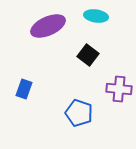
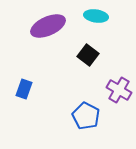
purple cross: moved 1 px down; rotated 25 degrees clockwise
blue pentagon: moved 7 px right, 3 px down; rotated 8 degrees clockwise
